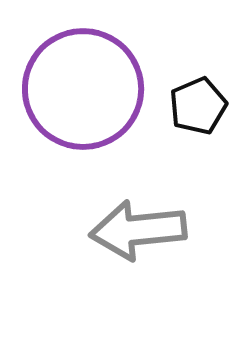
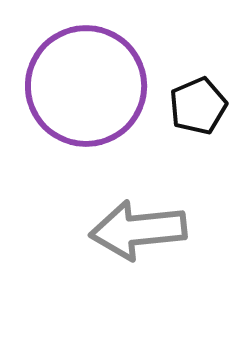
purple circle: moved 3 px right, 3 px up
